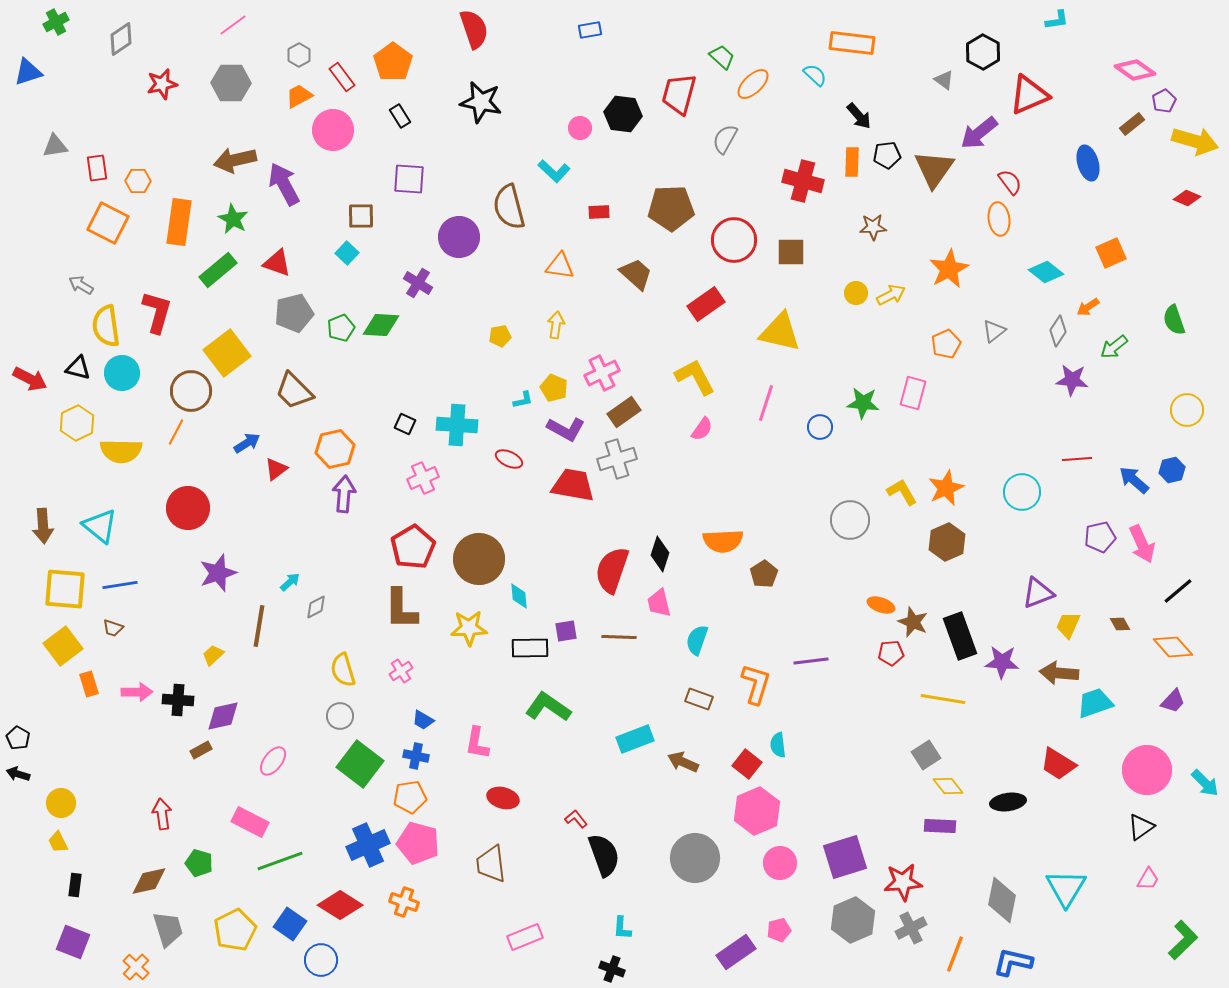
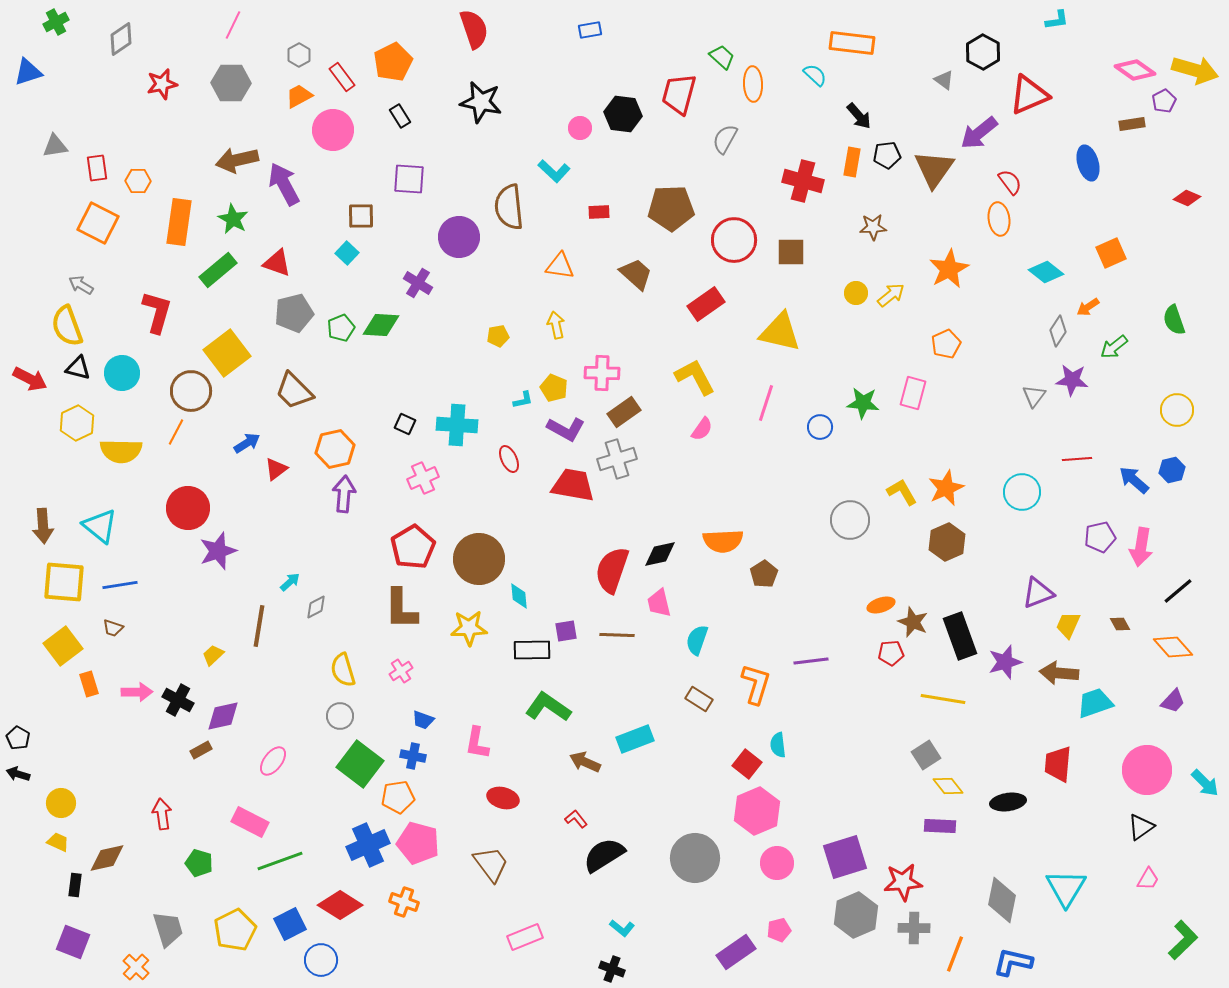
pink line at (233, 25): rotated 28 degrees counterclockwise
orange pentagon at (393, 62): rotated 9 degrees clockwise
orange ellipse at (753, 84): rotated 48 degrees counterclockwise
brown rectangle at (1132, 124): rotated 30 degrees clockwise
yellow arrow at (1195, 141): moved 71 px up
brown arrow at (235, 160): moved 2 px right
orange rectangle at (852, 162): rotated 8 degrees clockwise
brown semicircle at (509, 207): rotated 9 degrees clockwise
orange square at (108, 223): moved 10 px left
yellow arrow at (891, 295): rotated 12 degrees counterclockwise
yellow arrow at (556, 325): rotated 20 degrees counterclockwise
yellow semicircle at (106, 326): moved 39 px left; rotated 12 degrees counterclockwise
gray triangle at (994, 331): moved 40 px right, 65 px down; rotated 15 degrees counterclockwise
yellow pentagon at (500, 336): moved 2 px left
pink cross at (602, 373): rotated 28 degrees clockwise
yellow circle at (1187, 410): moved 10 px left
red ellipse at (509, 459): rotated 40 degrees clockwise
pink arrow at (1142, 544): moved 1 px left, 3 px down; rotated 33 degrees clockwise
black diamond at (660, 554): rotated 60 degrees clockwise
purple star at (218, 573): moved 22 px up
yellow square at (65, 589): moved 1 px left, 7 px up
orange ellipse at (881, 605): rotated 36 degrees counterclockwise
brown line at (619, 637): moved 2 px left, 2 px up
black rectangle at (530, 648): moved 2 px right, 2 px down
purple star at (1002, 662): moved 3 px right; rotated 20 degrees counterclockwise
brown rectangle at (699, 699): rotated 12 degrees clockwise
black cross at (178, 700): rotated 24 degrees clockwise
blue trapezoid at (423, 720): rotated 10 degrees counterclockwise
blue cross at (416, 756): moved 3 px left
brown arrow at (683, 762): moved 98 px left
red trapezoid at (1058, 764): rotated 63 degrees clockwise
orange pentagon at (410, 797): moved 12 px left
yellow trapezoid at (58, 842): rotated 140 degrees clockwise
black semicircle at (604, 855): rotated 102 degrees counterclockwise
pink circle at (780, 863): moved 3 px left
brown trapezoid at (491, 864): rotated 150 degrees clockwise
brown diamond at (149, 881): moved 42 px left, 23 px up
gray hexagon at (853, 920): moved 3 px right, 5 px up
blue square at (290, 924): rotated 28 degrees clockwise
cyan L-shape at (622, 928): rotated 55 degrees counterclockwise
gray cross at (911, 928): moved 3 px right; rotated 28 degrees clockwise
